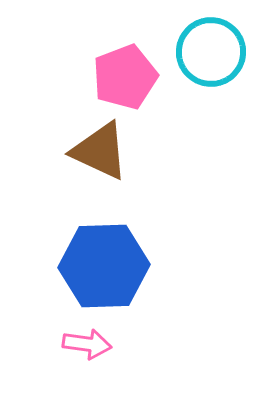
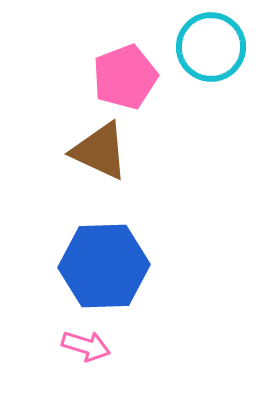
cyan circle: moved 5 px up
pink arrow: moved 1 px left, 2 px down; rotated 9 degrees clockwise
